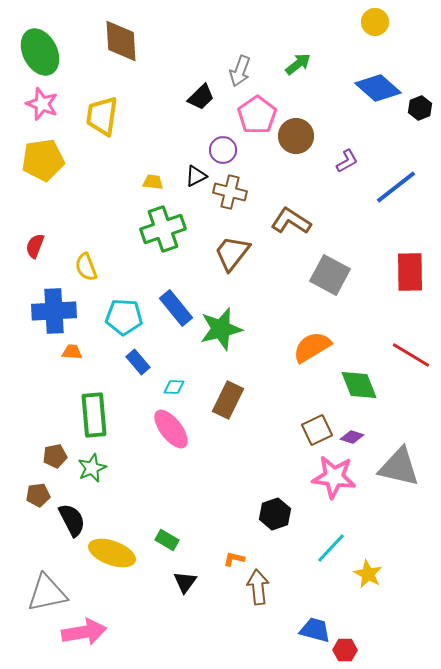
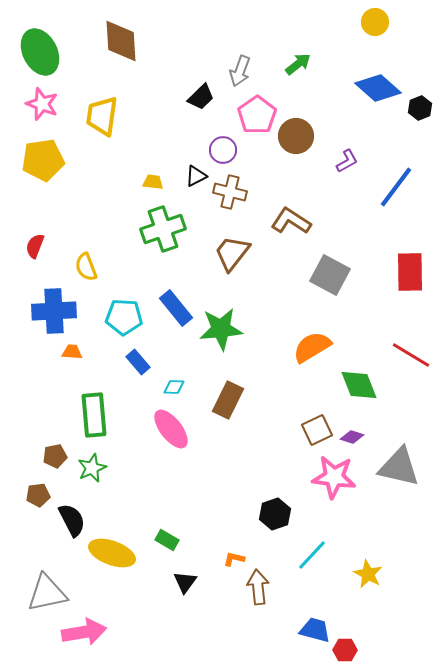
blue line at (396, 187): rotated 15 degrees counterclockwise
green star at (221, 329): rotated 9 degrees clockwise
cyan line at (331, 548): moved 19 px left, 7 px down
